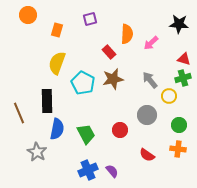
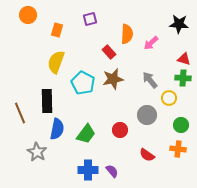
yellow semicircle: moved 1 px left, 1 px up
green cross: rotated 21 degrees clockwise
yellow circle: moved 2 px down
brown line: moved 1 px right
green circle: moved 2 px right
green trapezoid: rotated 65 degrees clockwise
blue cross: rotated 24 degrees clockwise
